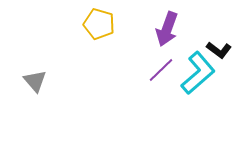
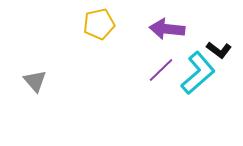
yellow pentagon: rotated 28 degrees counterclockwise
purple arrow: rotated 76 degrees clockwise
